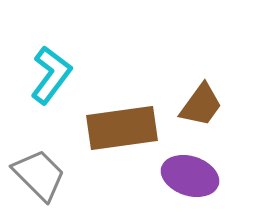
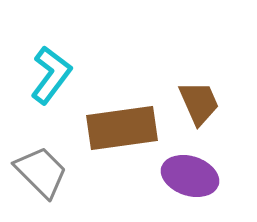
brown trapezoid: moved 2 px left, 2 px up; rotated 60 degrees counterclockwise
gray trapezoid: moved 2 px right, 3 px up
